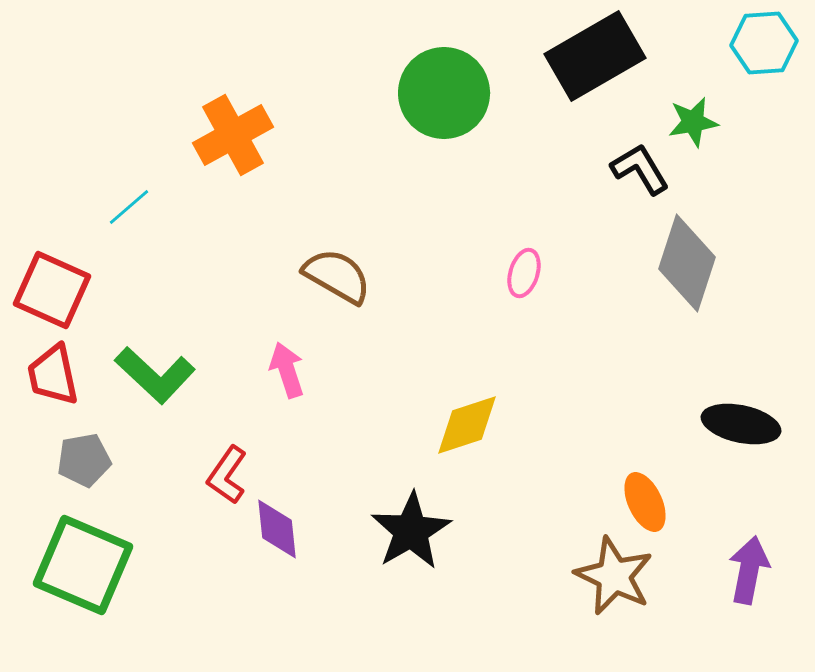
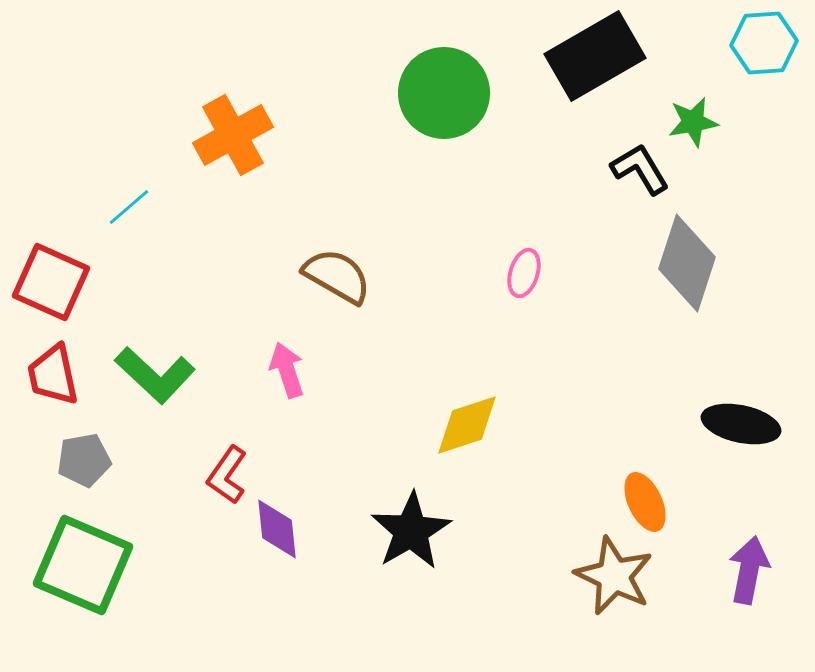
red square: moved 1 px left, 8 px up
